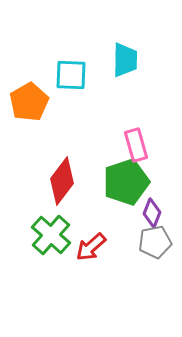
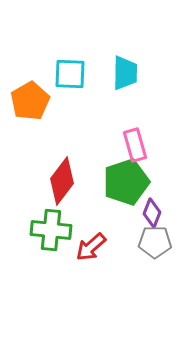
cyan trapezoid: moved 13 px down
cyan square: moved 1 px left, 1 px up
orange pentagon: moved 1 px right, 1 px up
pink rectangle: moved 1 px left
green cross: moved 5 px up; rotated 36 degrees counterclockwise
gray pentagon: rotated 12 degrees clockwise
